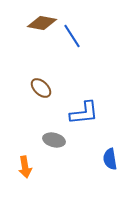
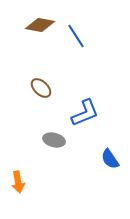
brown diamond: moved 2 px left, 2 px down
blue line: moved 4 px right
blue L-shape: moved 1 px right; rotated 16 degrees counterclockwise
blue semicircle: rotated 25 degrees counterclockwise
orange arrow: moved 7 px left, 15 px down
